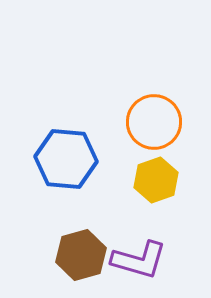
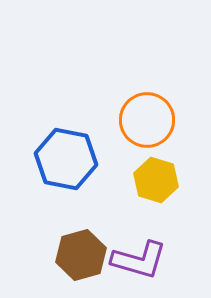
orange circle: moved 7 px left, 2 px up
blue hexagon: rotated 6 degrees clockwise
yellow hexagon: rotated 24 degrees counterclockwise
